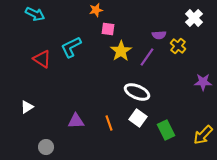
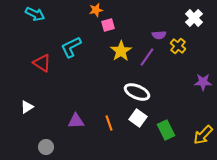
pink square: moved 4 px up; rotated 24 degrees counterclockwise
red triangle: moved 4 px down
